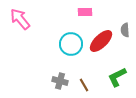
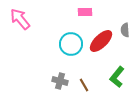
green L-shape: rotated 25 degrees counterclockwise
